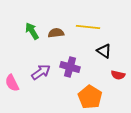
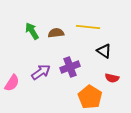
purple cross: rotated 36 degrees counterclockwise
red semicircle: moved 6 px left, 3 px down
pink semicircle: rotated 120 degrees counterclockwise
